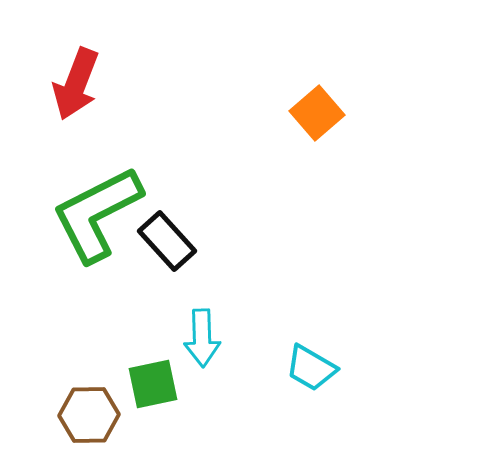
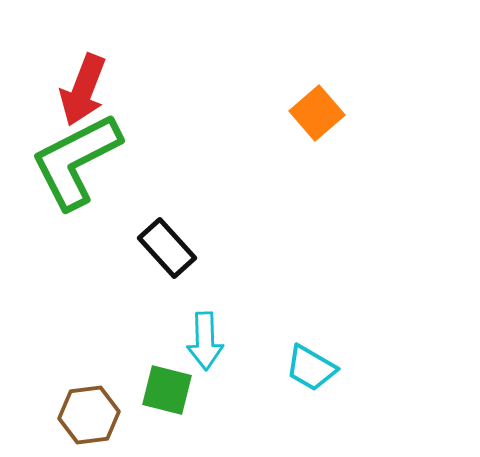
red arrow: moved 7 px right, 6 px down
green L-shape: moved 21 px left, 53 px up
black rectangle: moved 7 px down
cyan arrow: moved 3 px right, 3 px down
green square: moved 14 px right, 6 px down; rotated 26 degrees clockwise
brown hexagon: rotated 6 degrees counterclockwise
